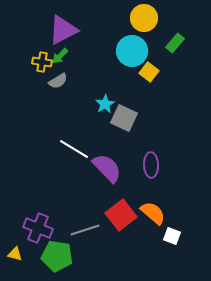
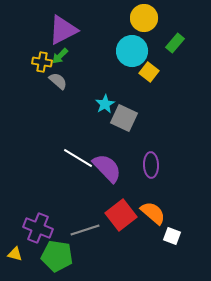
gray semicircle: rotated 108 degrees counterclockwise
white line: moved 4 px right, 9 px down
